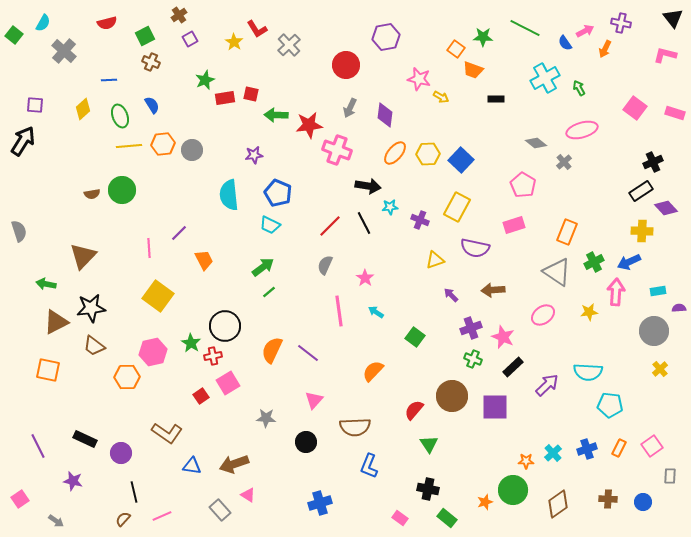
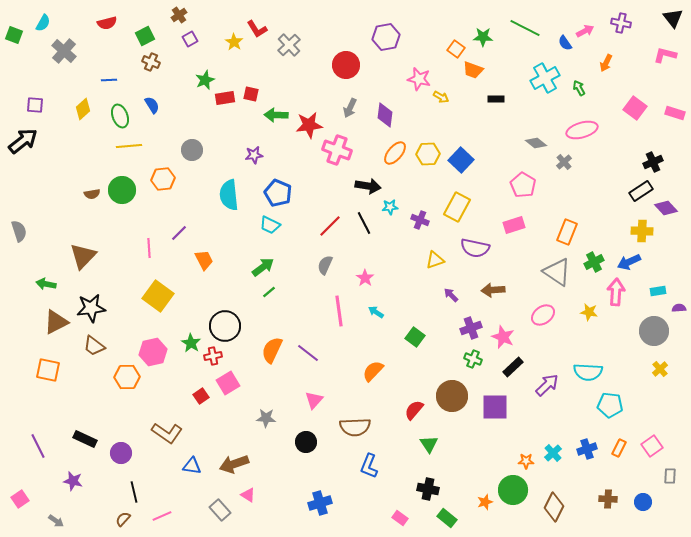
green square at (14, 35): rotated 18 degrees counterclockwise
orange arrow at (605, 49): moved 1 px right, 14 px down
black arrow at (23, 141): rotated 20 degrees clockwise
orange hexagon at (163, 144): moved 35 px down
yellow star at (589, 312): rotated 18 degrees clockwise
brown diamond at (558, 504): moved 4 px left, 3 px down; rotated 28 degrees counterclockwise
